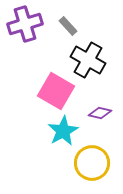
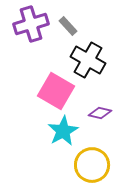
purple cross: moved 6 px right
yellow circle: moved 2 px down
